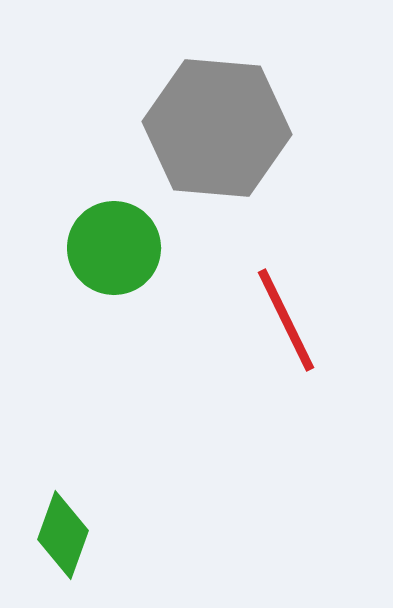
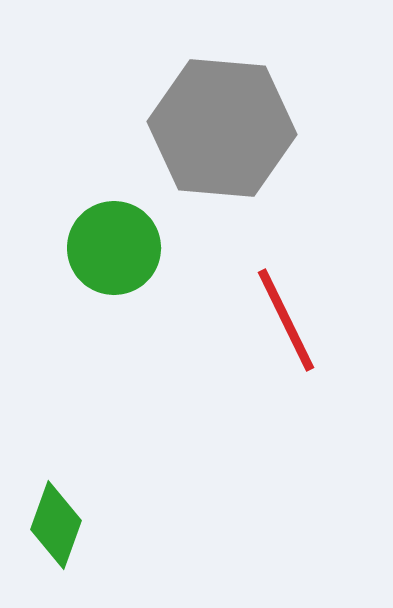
gray hexagon: moved 5 px right
green diamond: moved 7 px left, 10 px up
